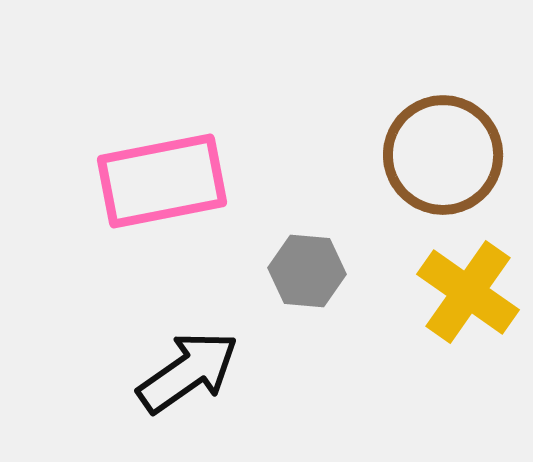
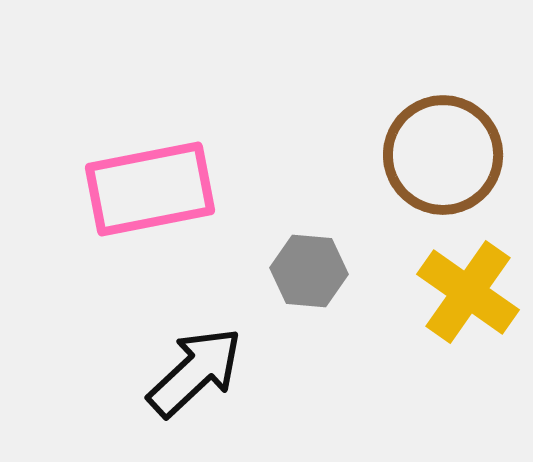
pink rectangle: moved 12 px left, 8 px down
gray hexagon: moved 2 px right
black arrow: moved 7 px right; rotated 8 degrees counterclockwise
